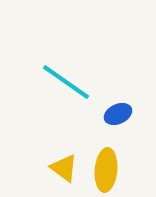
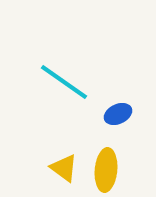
cyan line: moved 2 px left
